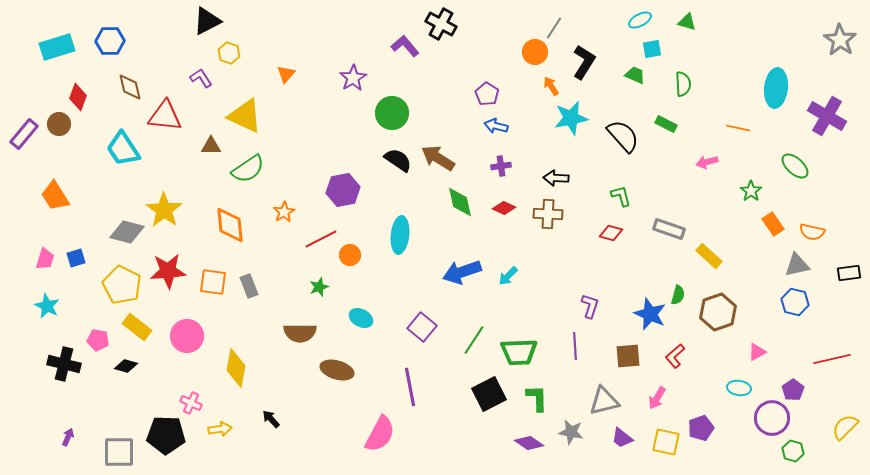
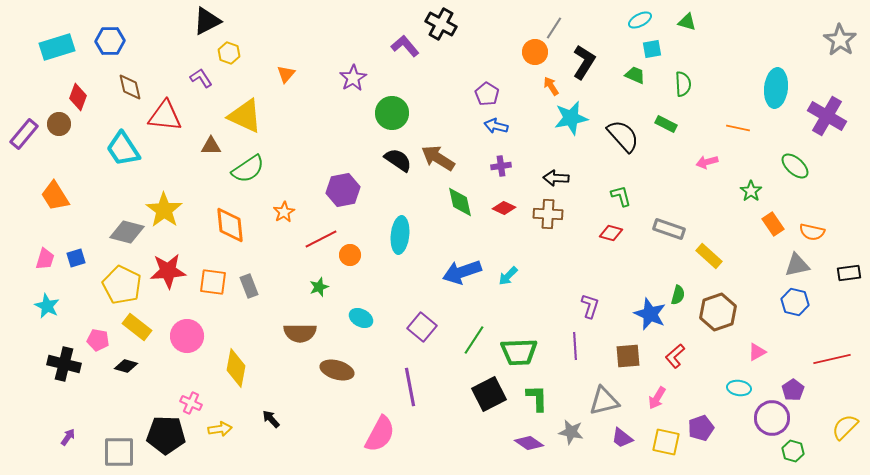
purple arrow at (68, 437): rotated 12 degrees clockwise
